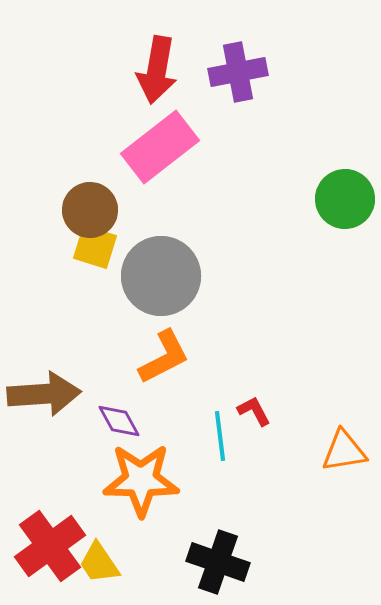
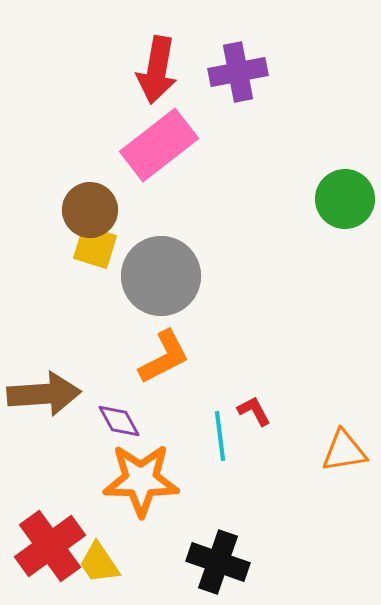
pink rectangle: moved 1 px left, 2 px up
